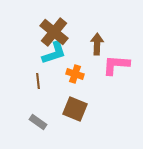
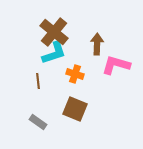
pink L-shape: rotated 12 degrees clockwise
